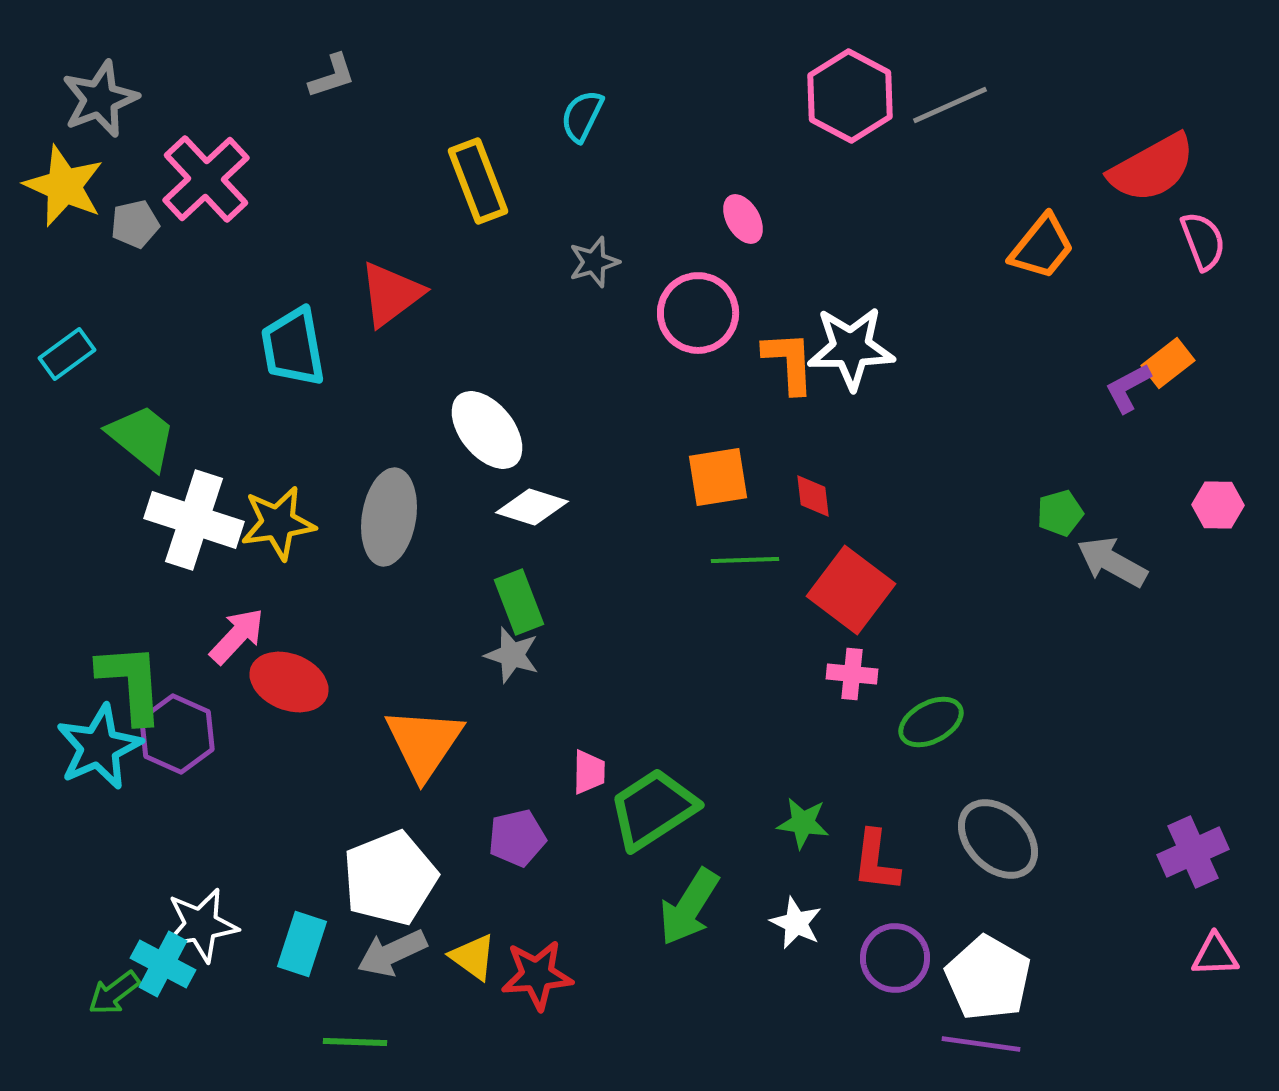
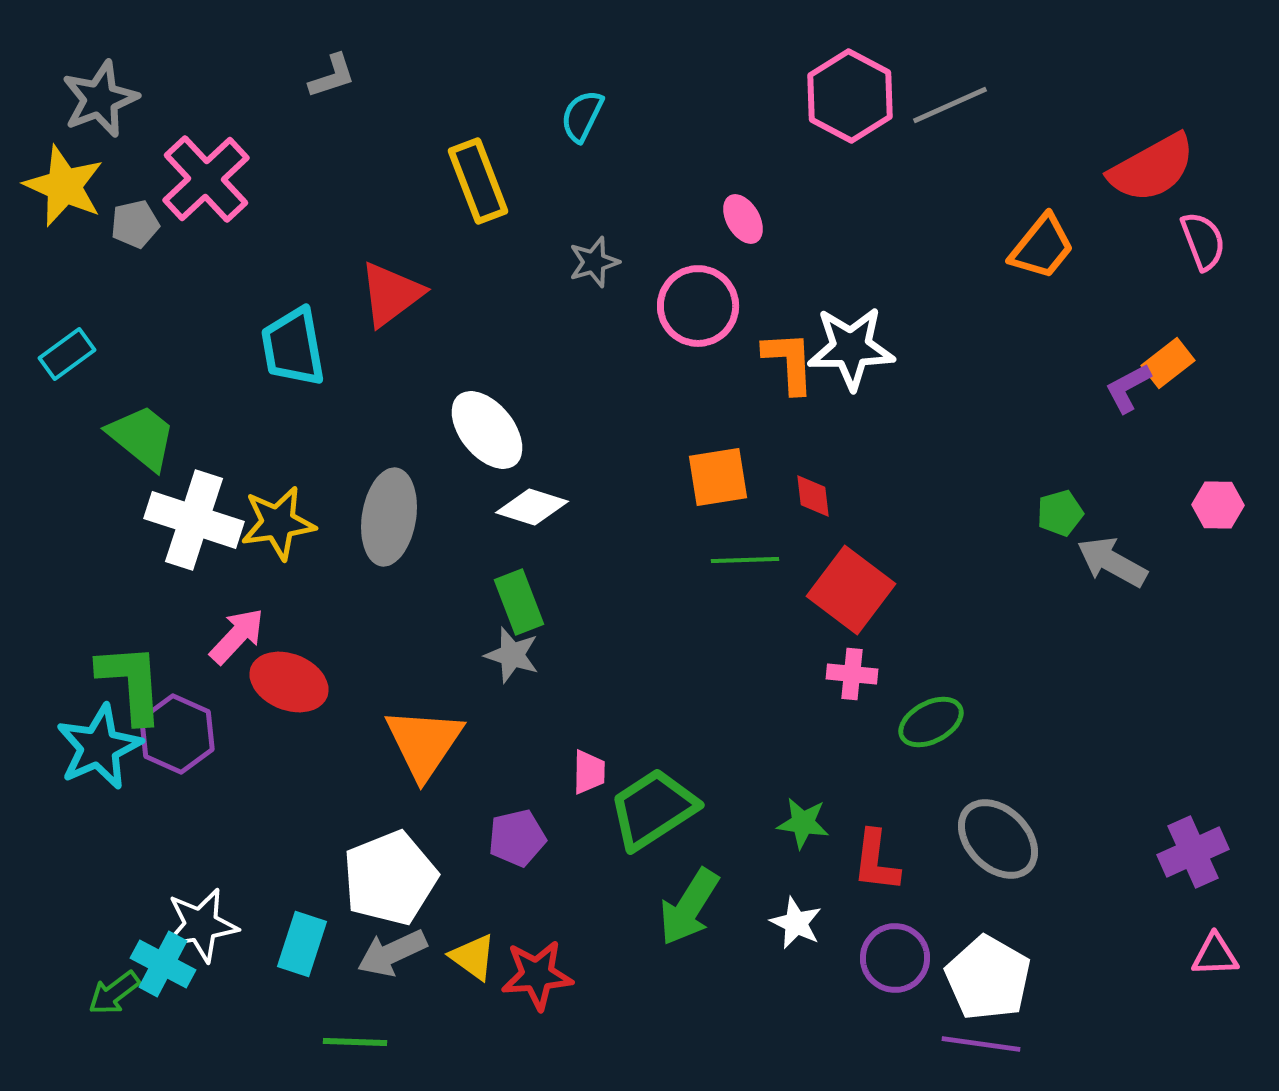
pink circle at (698, 313): moved 7 px up
